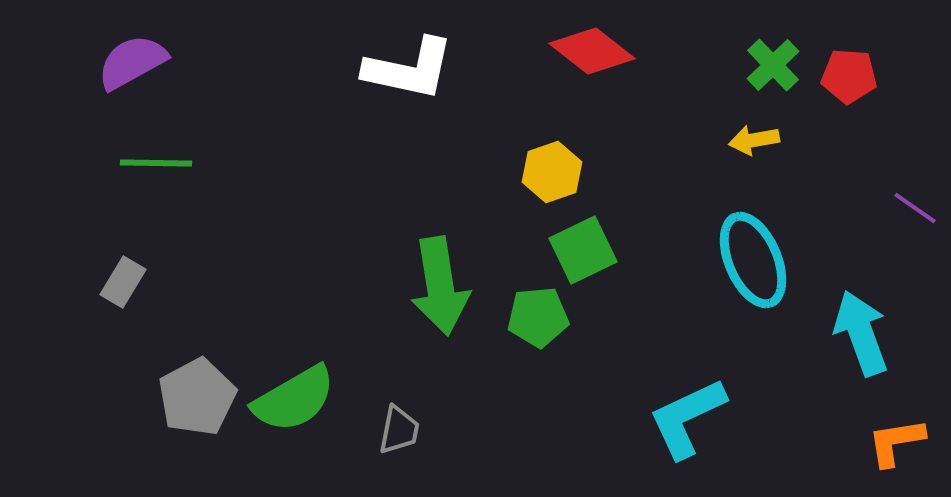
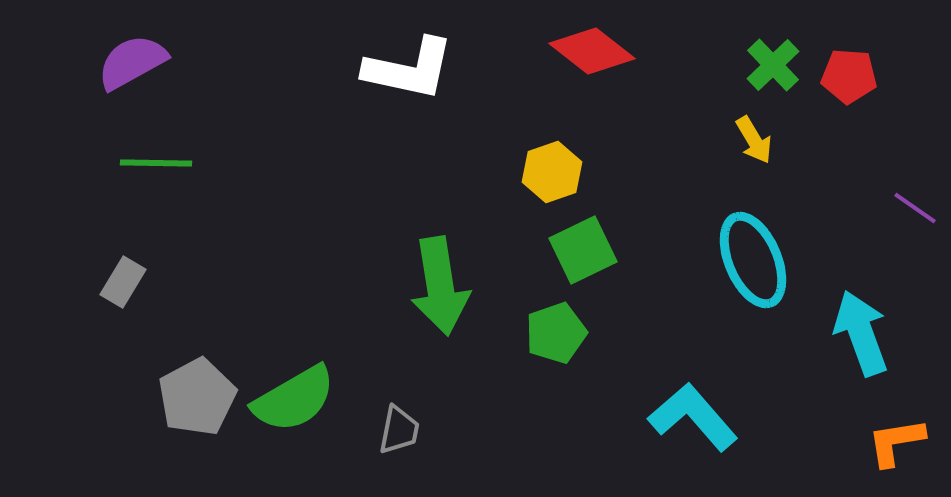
yellow arrow: rotated 111 degrees counterclockwise
green pentagon: moved 18 px right, 16 px down; rotated 14 degrees counterclockwise
cyan L-shape: moved 6 px right, 1 px up; rotated 74 degrees clockwise
